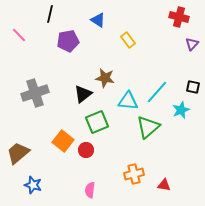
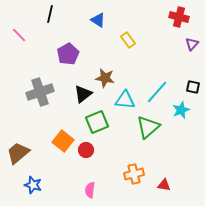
purple pentagon: moved 13 px down; rotated 20 degrees counterclockwise
gray cross: moved 5 px right, 1 px up
cyan triangle: moved 3 px left, 1 px up
